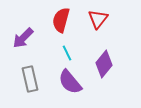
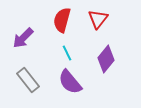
red semicircle: moved 1 px right
purple diamond: moved 2 px right, 5 px up
gray rectangle: moved 2 px left, 1 px down; rotated 25 degrees counterclockwise
